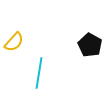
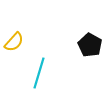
cyan line: rotated 8 degrees clockwise
